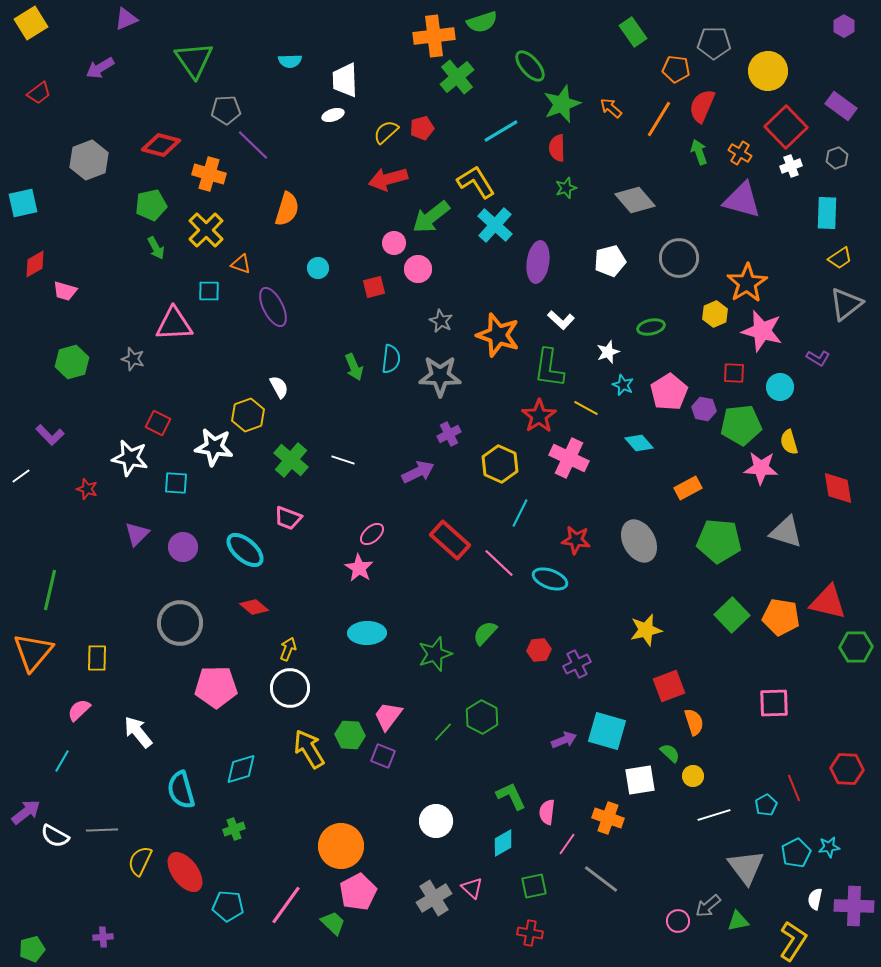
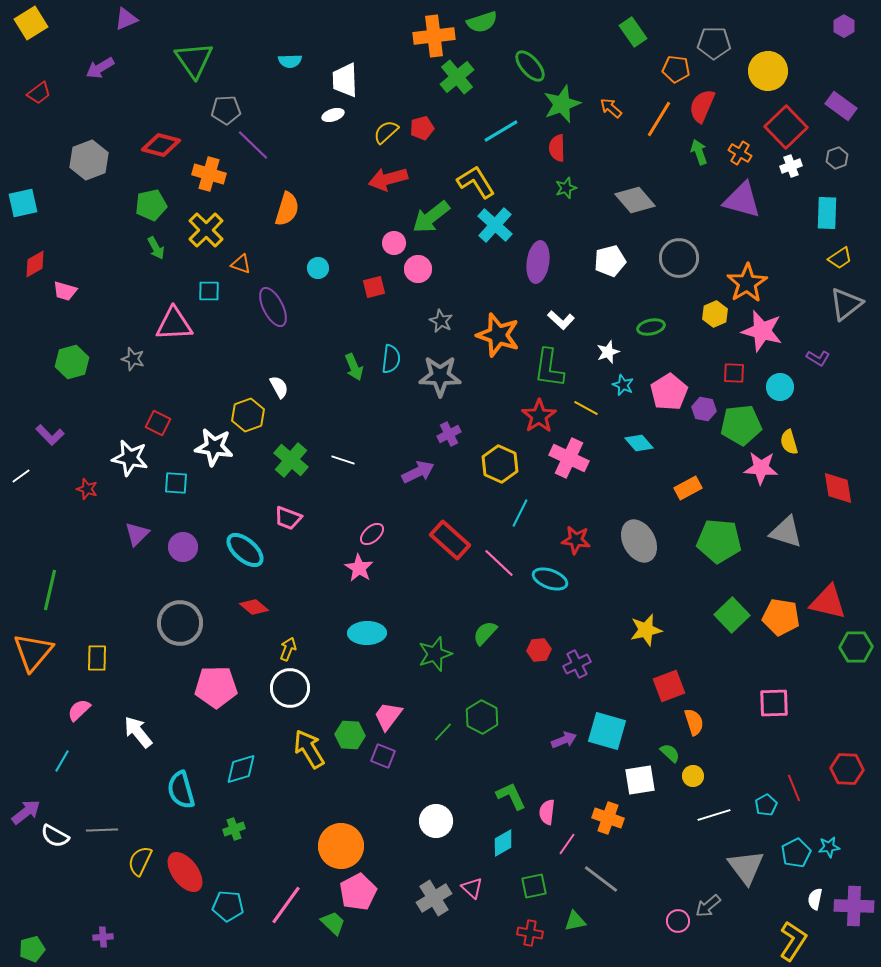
green triangle at (738, 921): moved 163 px left
